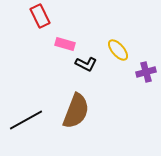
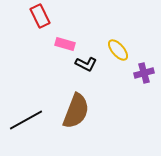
purple cross: moved 2 px left, 1 px down
